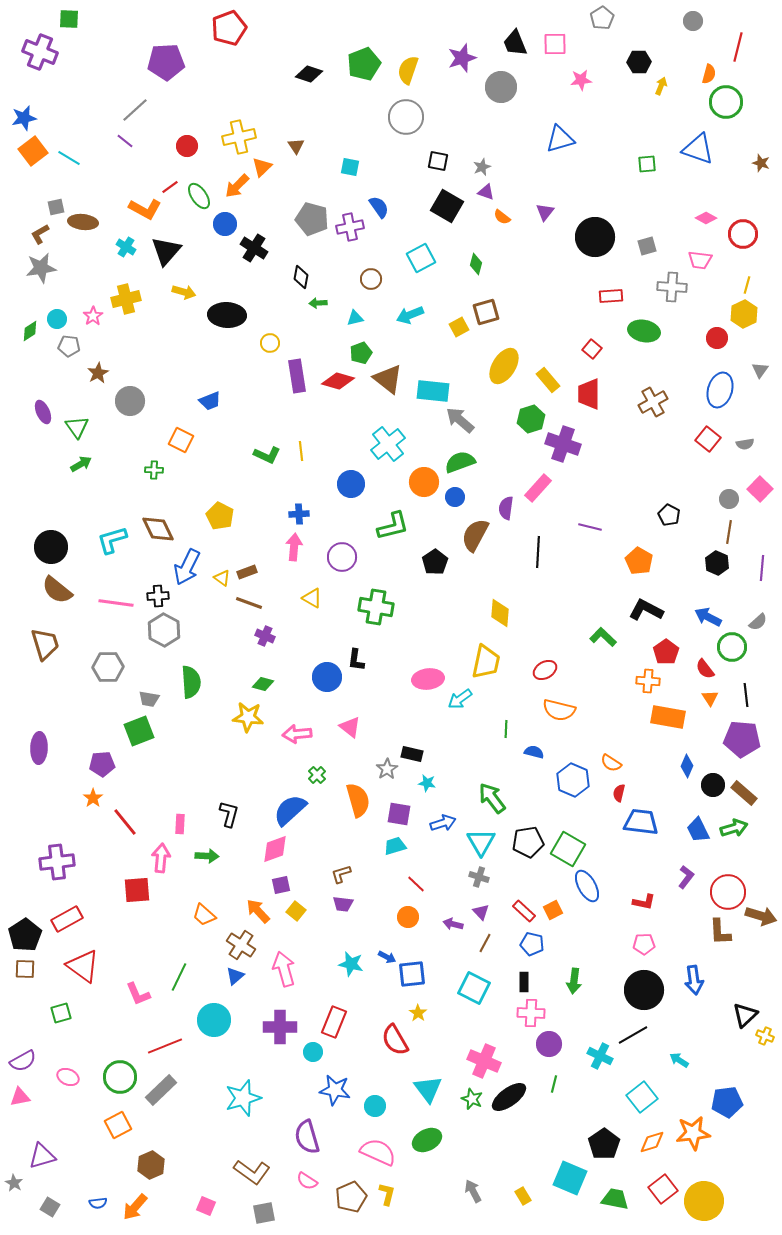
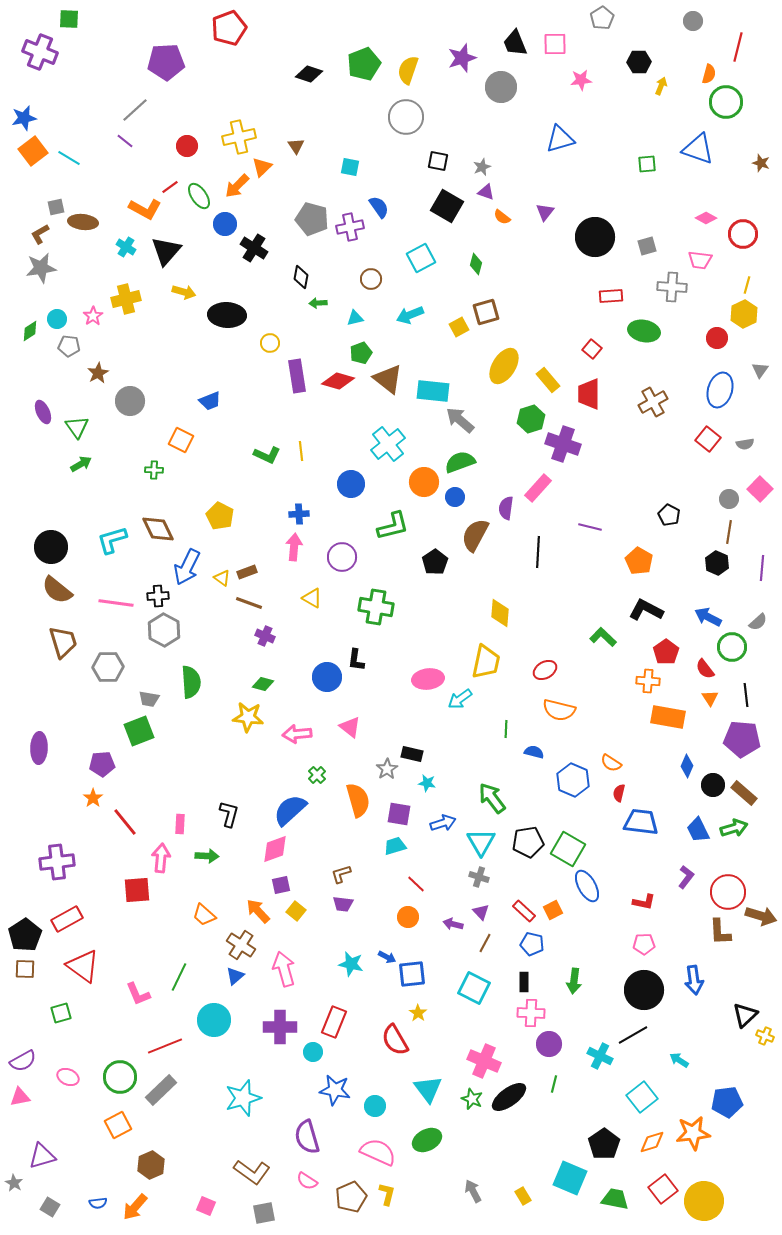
brown trapezoid at (45, 644): moved 18 px right, 2 px up
